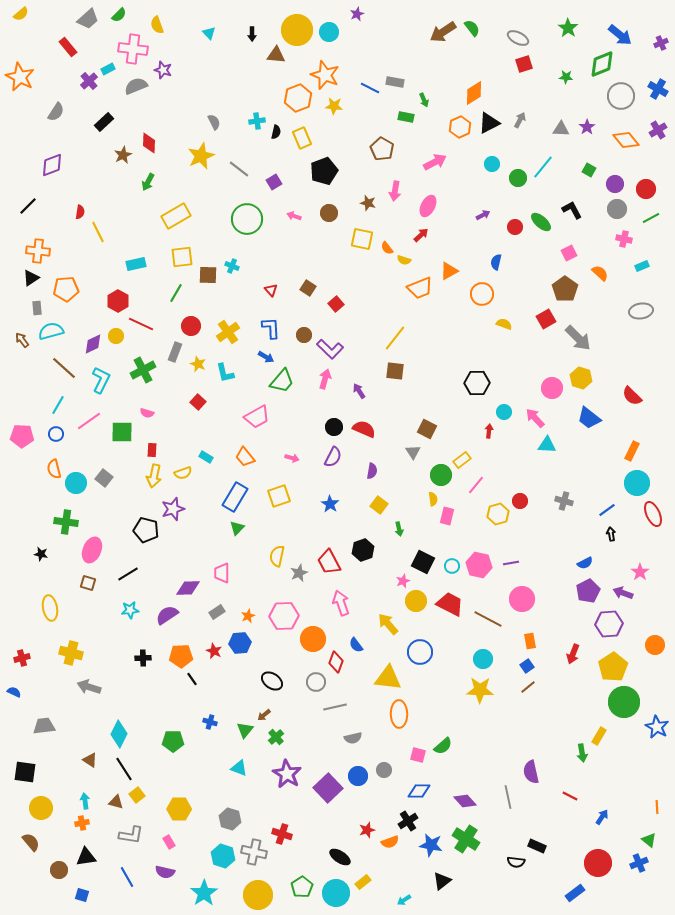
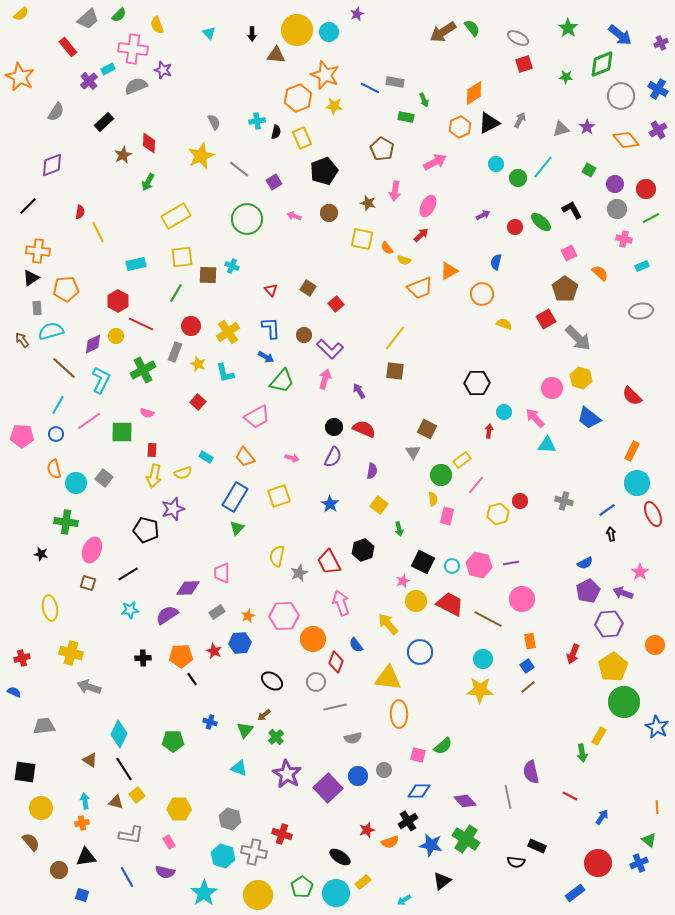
gray triangle at (561, 129): rotated 18 degrees counterclockwise
cyan circle at (492, 164): moved 4 px right
